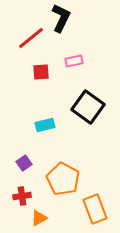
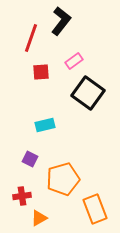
black L-shape: moved 3 px down; rotated 12 degrees clockwise
red line: rotated 32 degrees counterclockwise
pink rectangle: rotated 24 degrees counterclockwise
black square: moved 14 px up
purple square: moved 6 px right, 4 px up; rotated 28 degrees counterclockwise
orange pentagon: rotated 28 degrees clockwise
